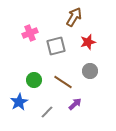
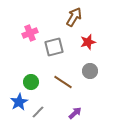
gray square: moved 2 px left, 1 px down
green circle: moved 3 px left, 2 px down
purple arrow: moved 9 px down
gray line: moved 9 px left
